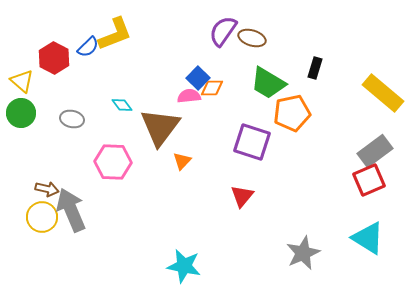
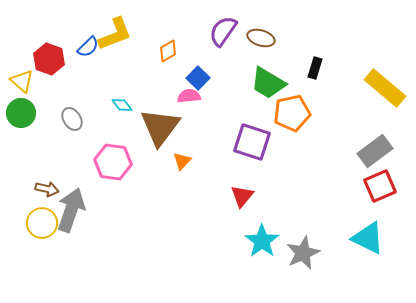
brown ellipse: moved 9 px right
red hexagon: moved 5 px left, 1 px down; rotated 8 degrees counterclockwise
orange diamond: moved 44 px left, 37 px up; rotated 30 degrees counterclockwise
yellow rectangle: moved 2 px right, 5 px up
gray ellipse: rotated 45 degrees clockwise
pink hexagon: rotated 6 degrees clockwise
red square: moved 11 px right, 6 px down
gray arrow: rotated 42 degrees clockwise
yellow circle: moved 6 px down
cyan triangle: rotated 6 degrees counterclockwise
cyan star: moved 78 px right, 25 px up; rotated 24 degrees clockwise
